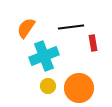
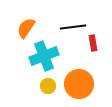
black line: moved 2 px right
orange circle: moved 4 px up
